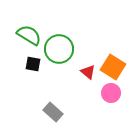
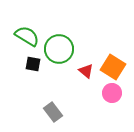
green semicircle: moved 2 px left, 1 px down
red triangle: moved 2 px left, 1 px up
pink circle: moved 1 px right
gray rectangle: rotated 12 degrees clockwise
